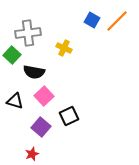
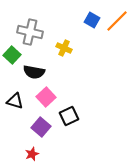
gray cross: moved 2 px right, 1 px up; rotated 20 degrees clockwise
pink square: moved 2 px right, 1 px down
